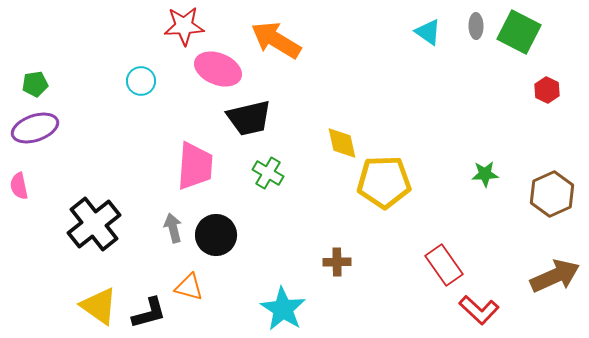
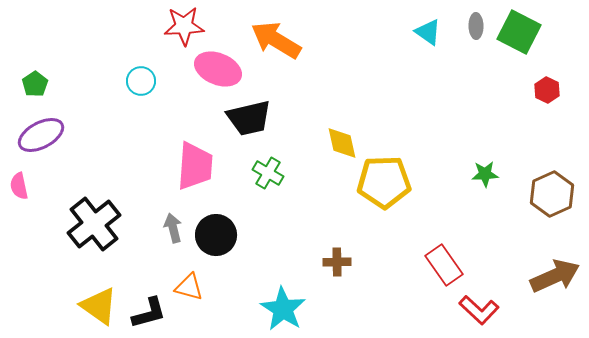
green pentagon: rotated 25 degrees counterclockwise
purple ellipse: moved 6 px right, 7 px down; rotated 9 degrees counterclockwise
